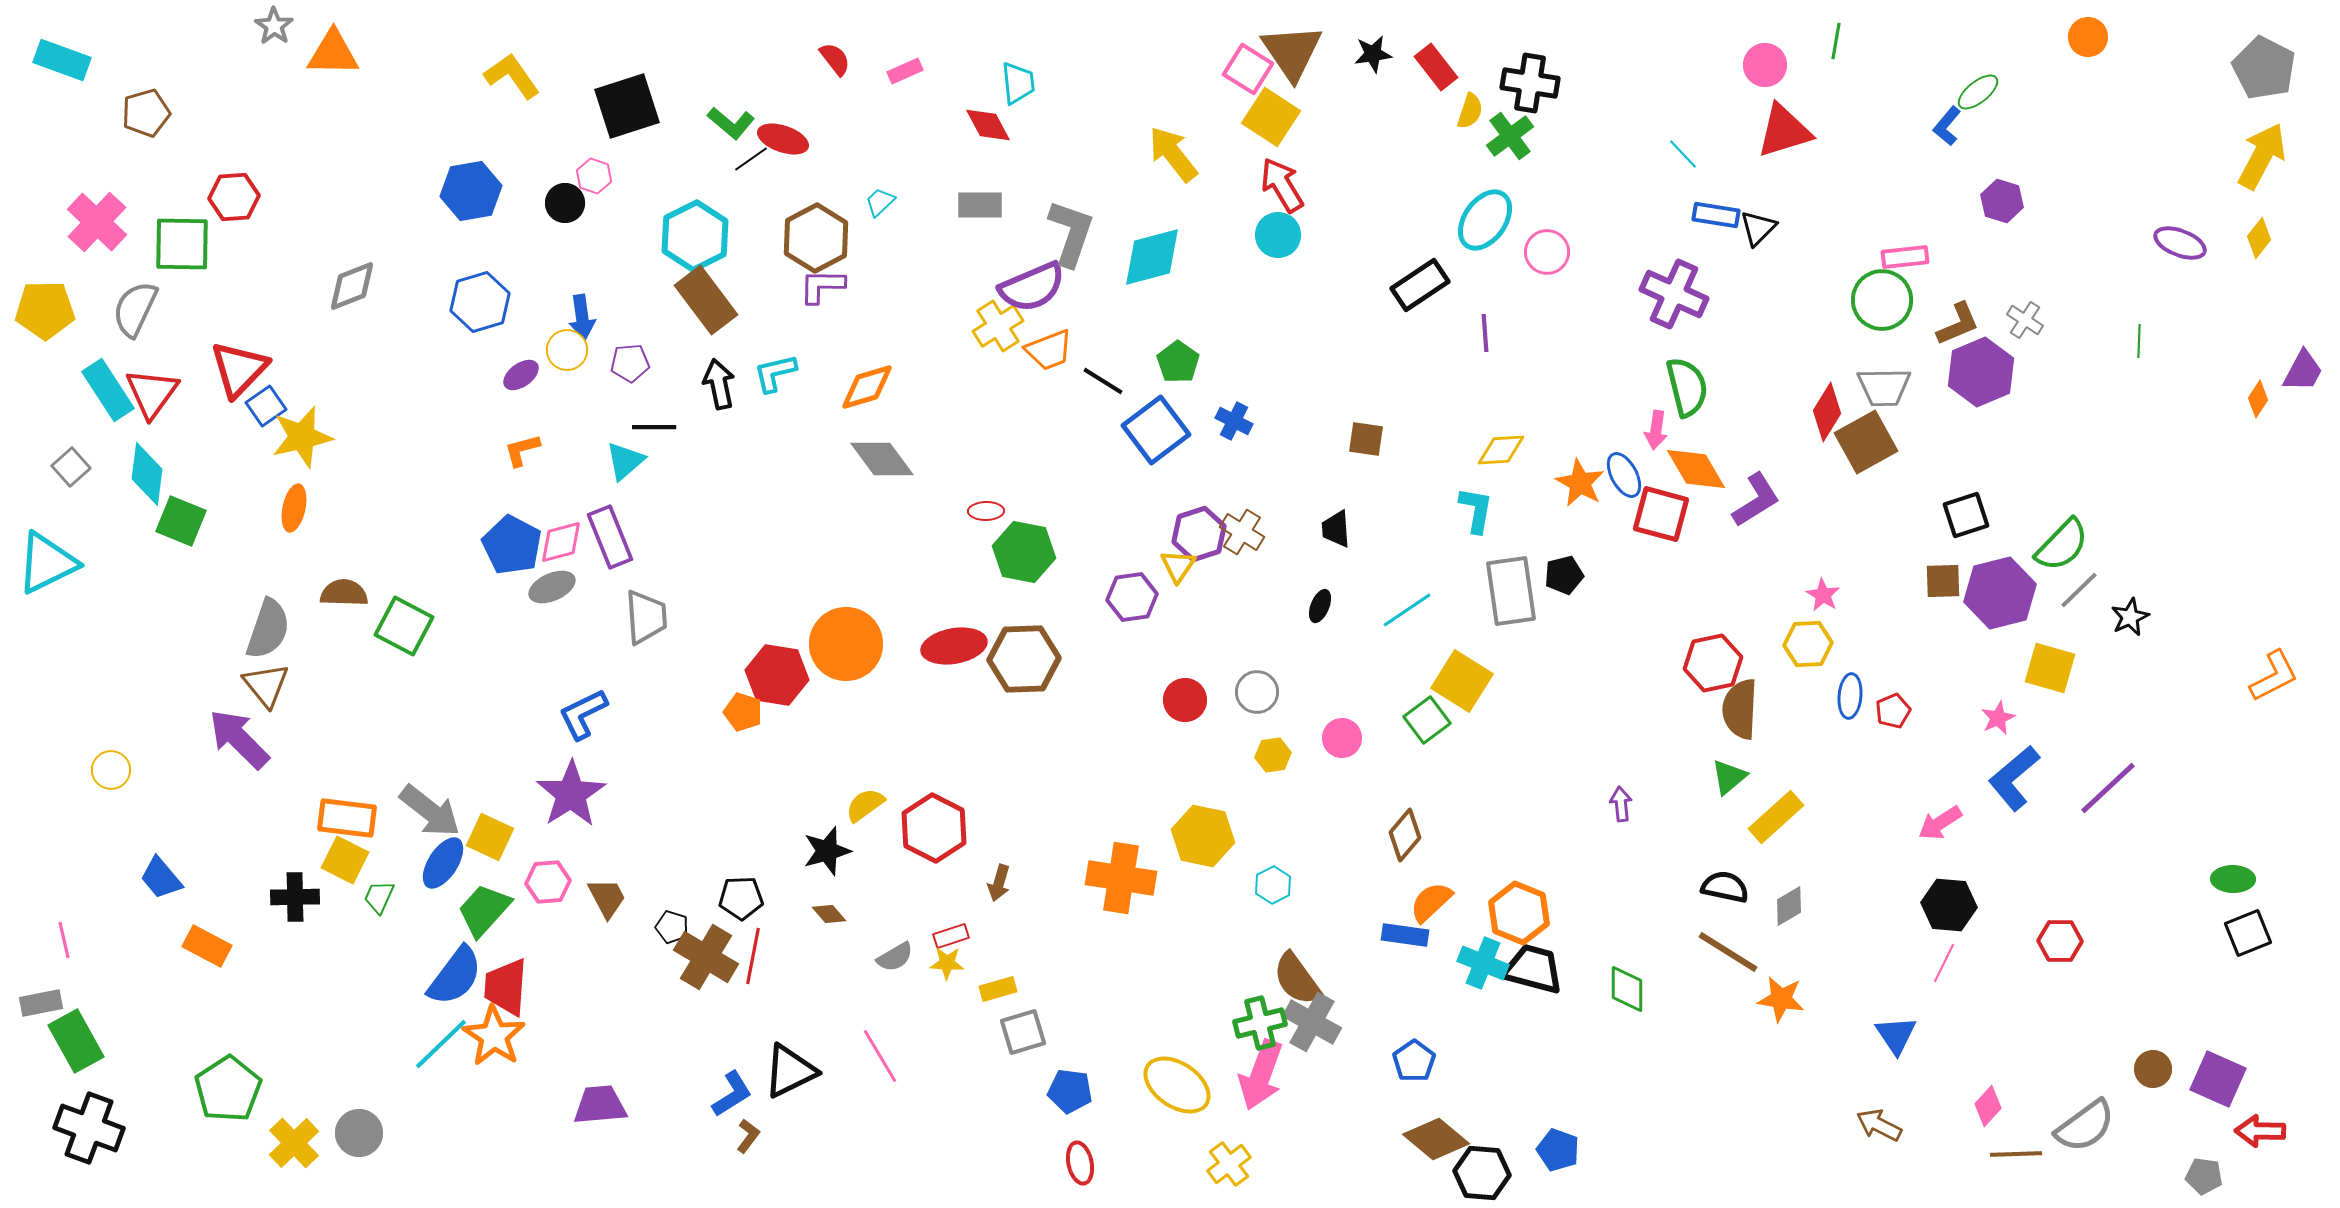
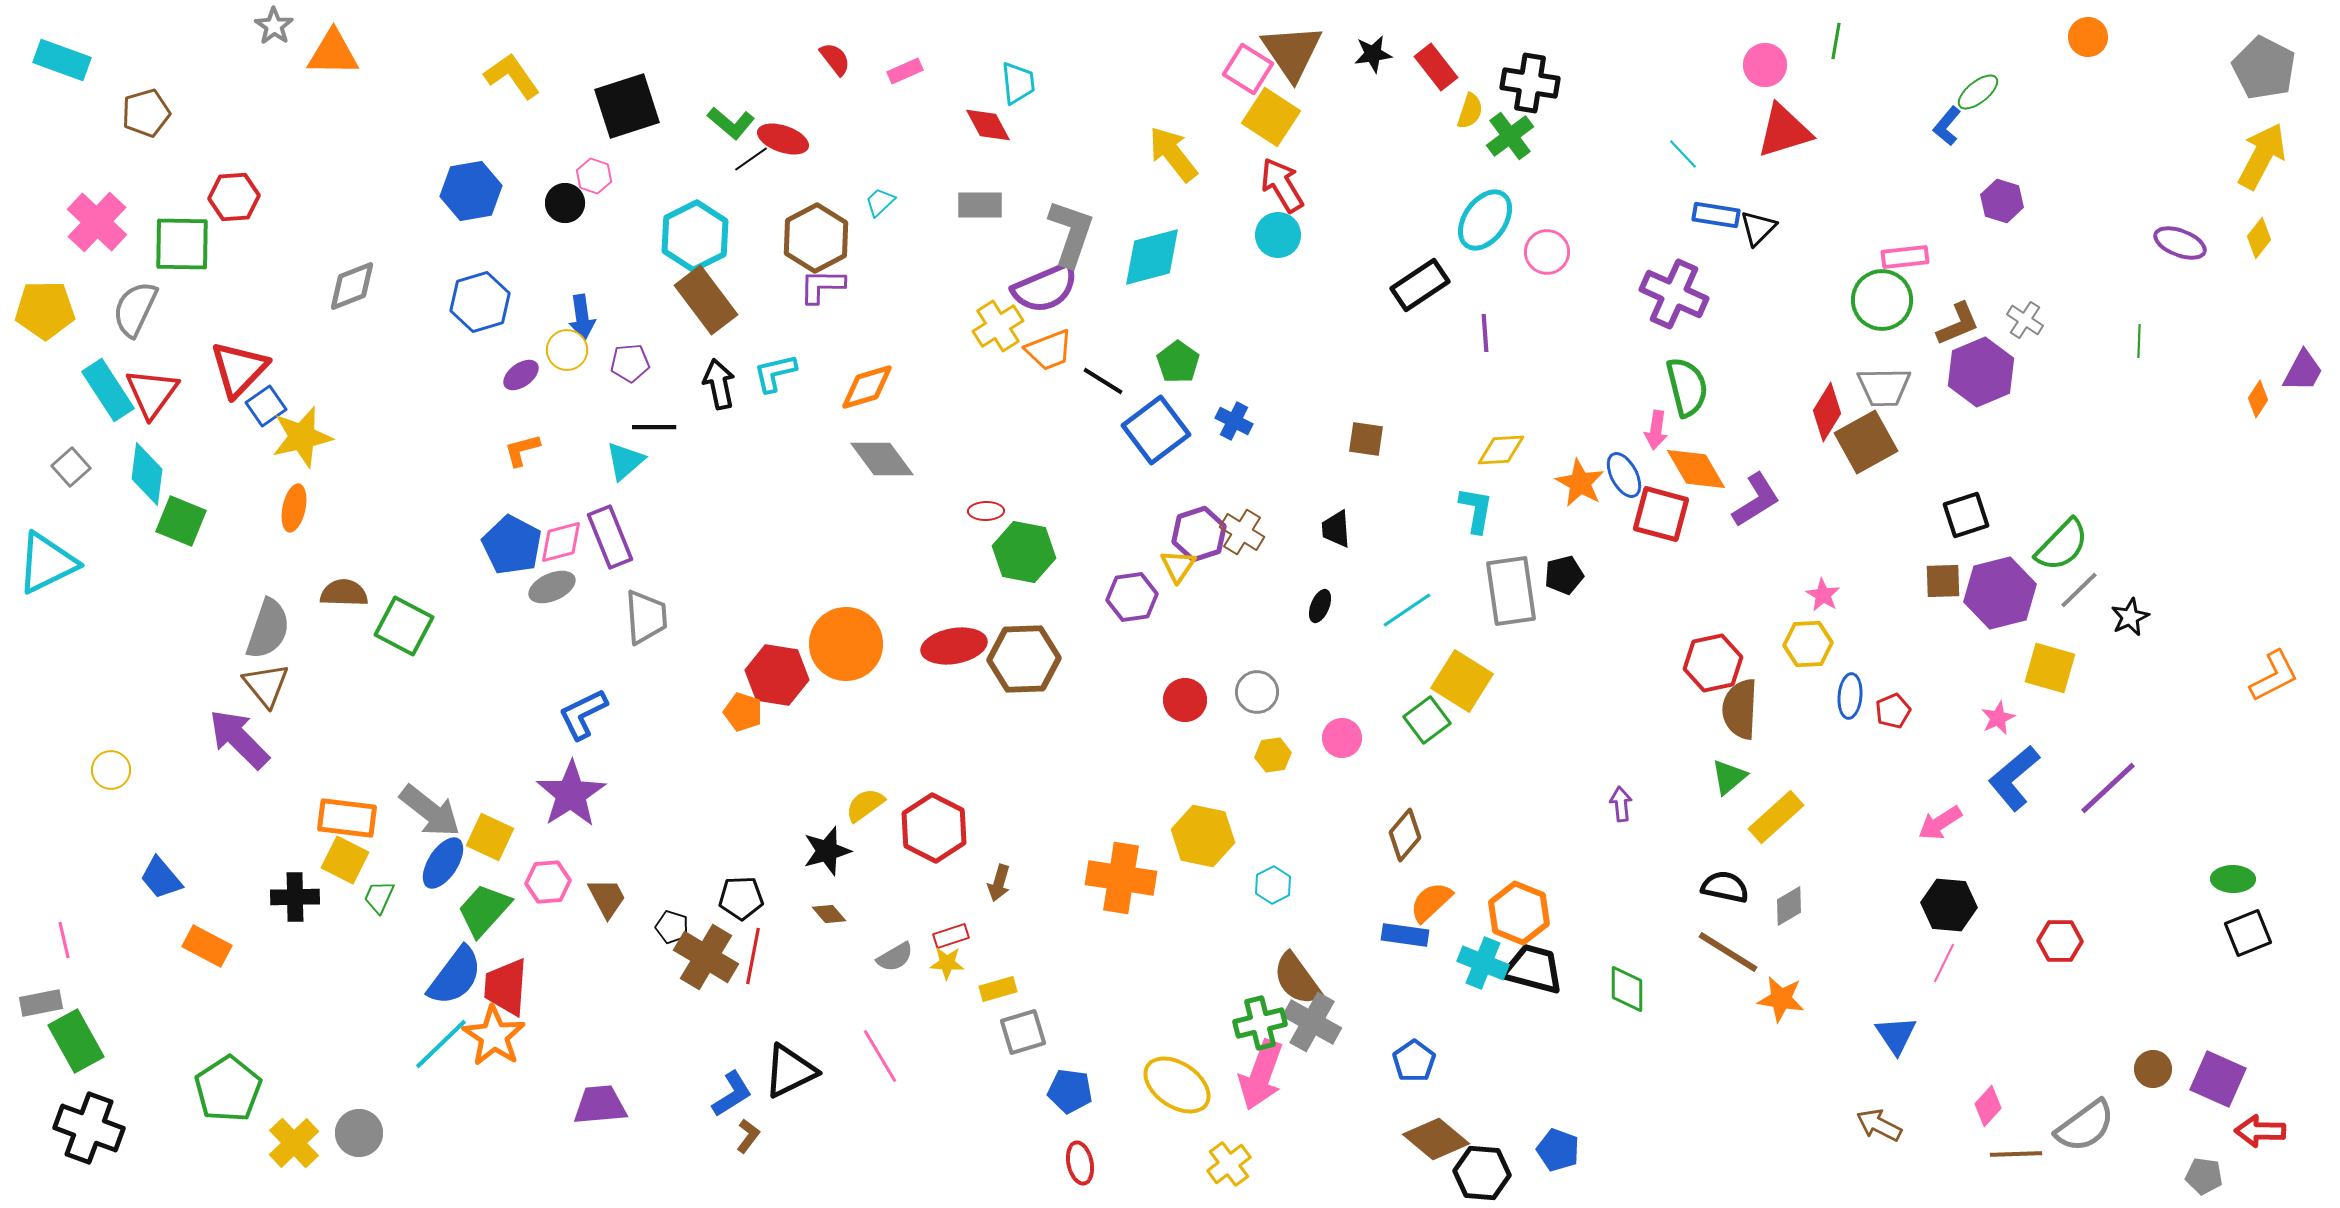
purple semicircle at (1032, 287): moved 13 px right, 1 px down
